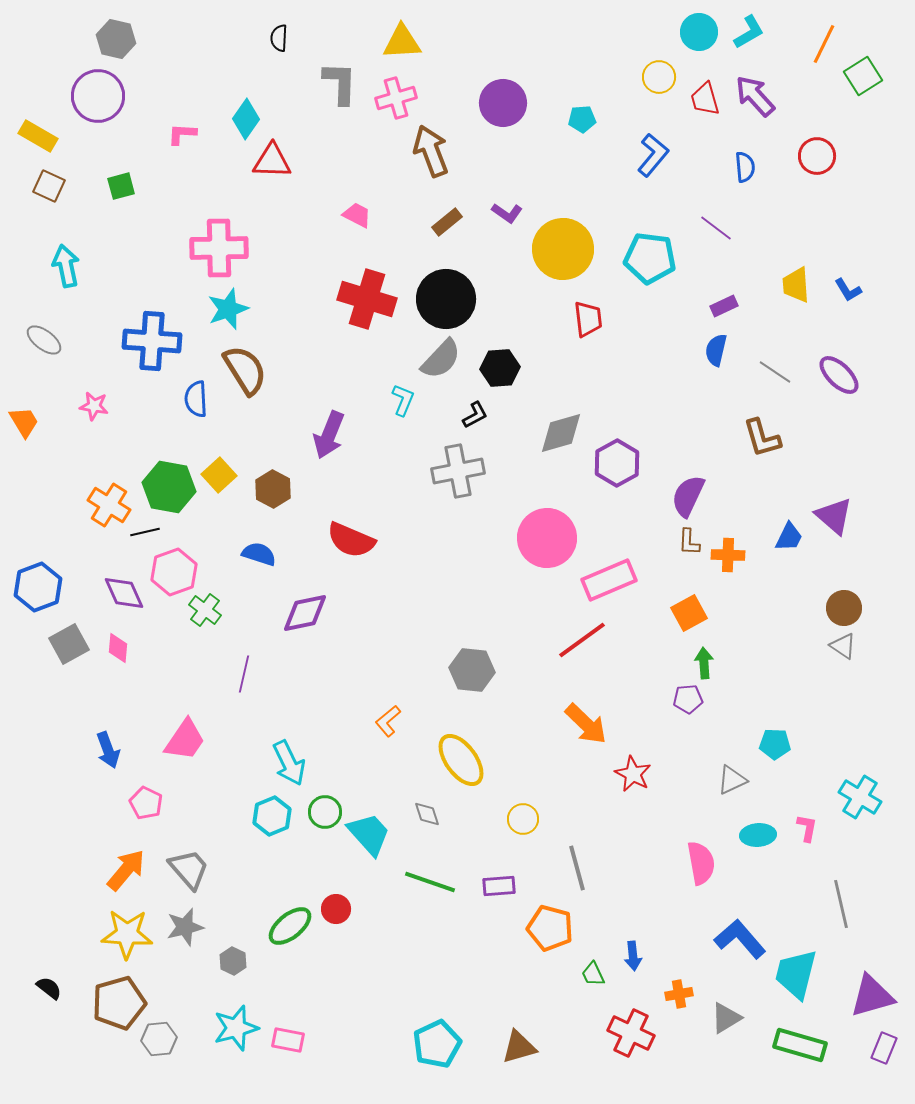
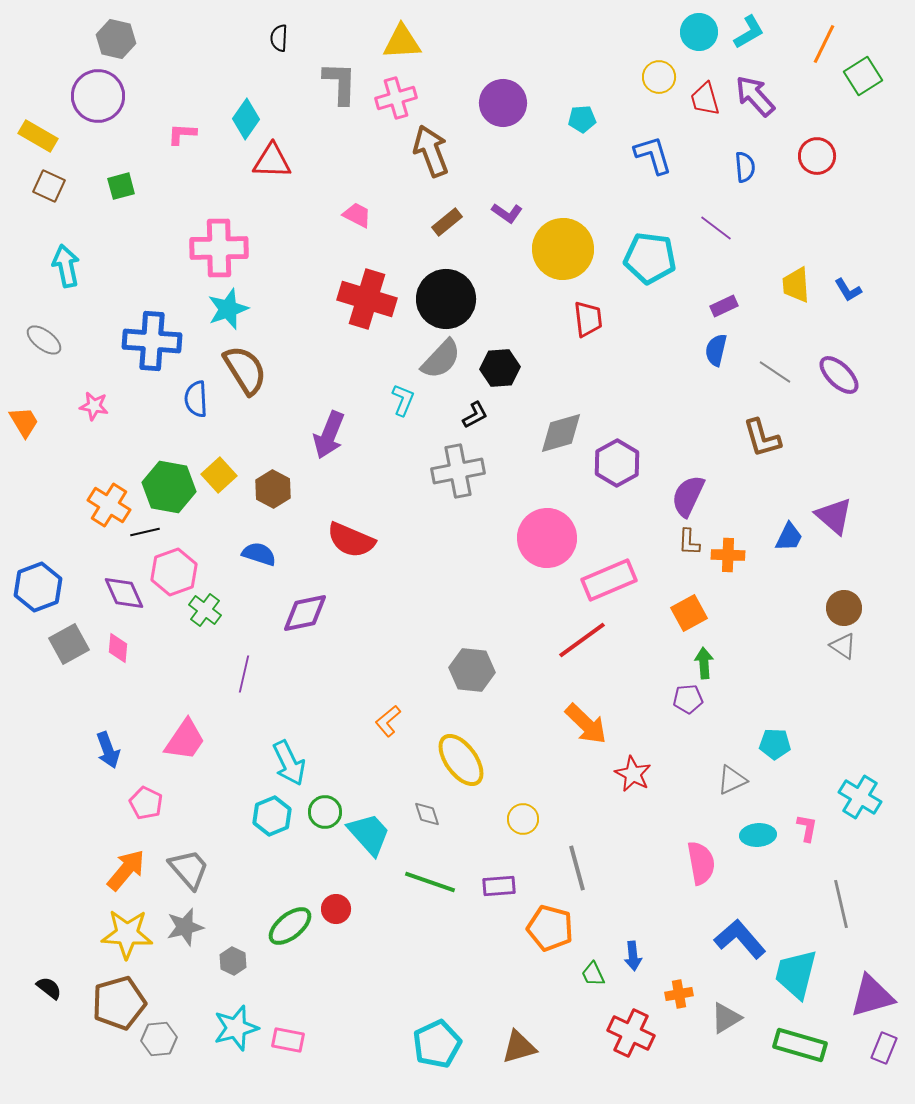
blue L-shape at (653, 155): rotated 57 degrees counterclockwise
